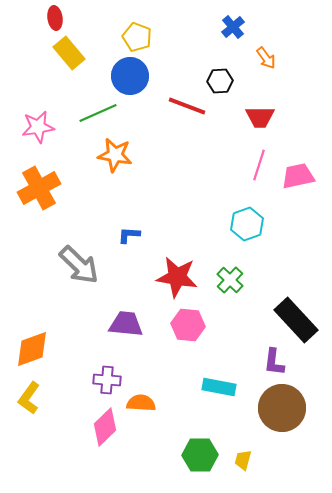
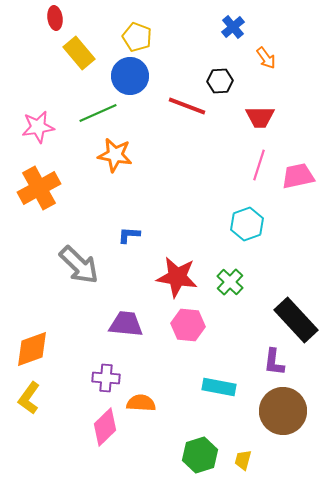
yellow rectangle: moved 10 px right
green cross: moved 2 px down
purple cross: moved 1 px left, 2 px up
brown circle: moved 1 px right, 3 px down
green hexagon: rotated 16 degrees counterclockwise
